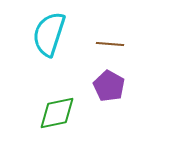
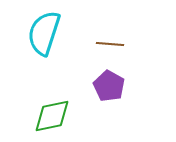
cyan semicircle: moved 5 px left, 1 px up
green diamond: moved 5 px left, 3 px down
